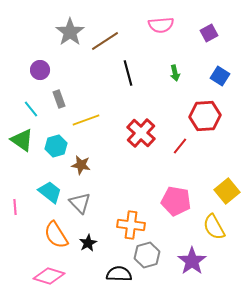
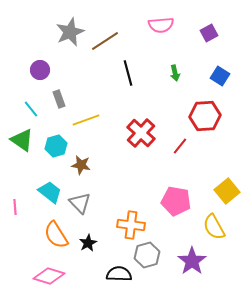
gray star: rotated 12 degrees clockwise
